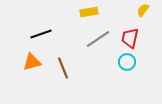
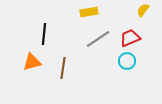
black line: moved 3 px right; rotated 65 degrees counterclockwise
red trapezoid: rotated 55 degrees clockwise
cyan circle: moved 1 px up
brown line: rotated 30 degrees clockwise
